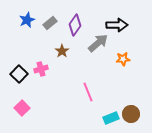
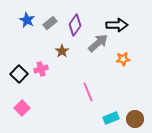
blue star: rotated 21 degrees counterclockwise
brown circle: moved 4 px right, 5 px down
